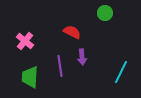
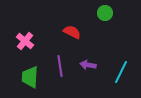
purple arrow: moved 6 px right, 8 px down; rotated 105 degrees clockwise
